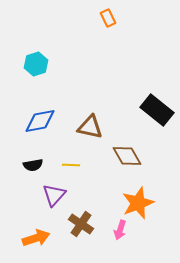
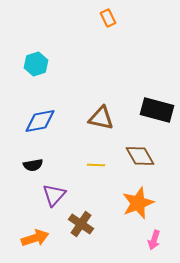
black rectangle: rotated 24 degrees counterclockwise
brown triangle: moved 11 px right, 9 px up
brown diamond: moved 13 px right
yellow line: moved 25 px right
pink arrow: moved 34 px right, 10 px down
orange arrow: moved 1 px left
